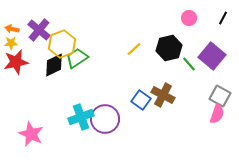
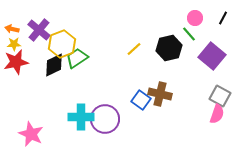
pink circle: moved 6 px right
yellow star: moved 3 px right, 1 px down
green line: moved 30 px up
brown cross: moved 3 px left, 1 px up; rotated 15 degrees counterclockwise
cyan cross: rotated 20 degrees clockwise
